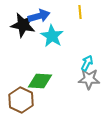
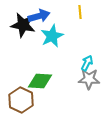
cyan star: rotated 15 degrees clockwise
